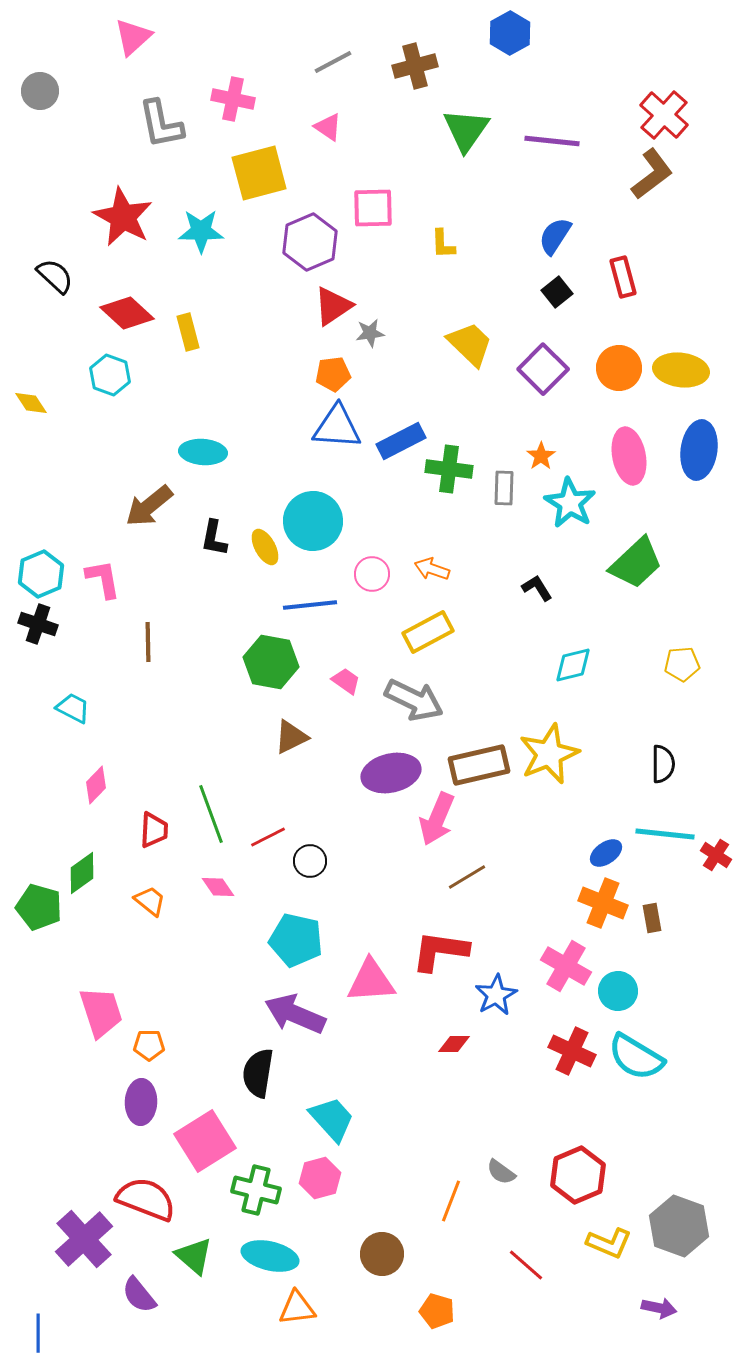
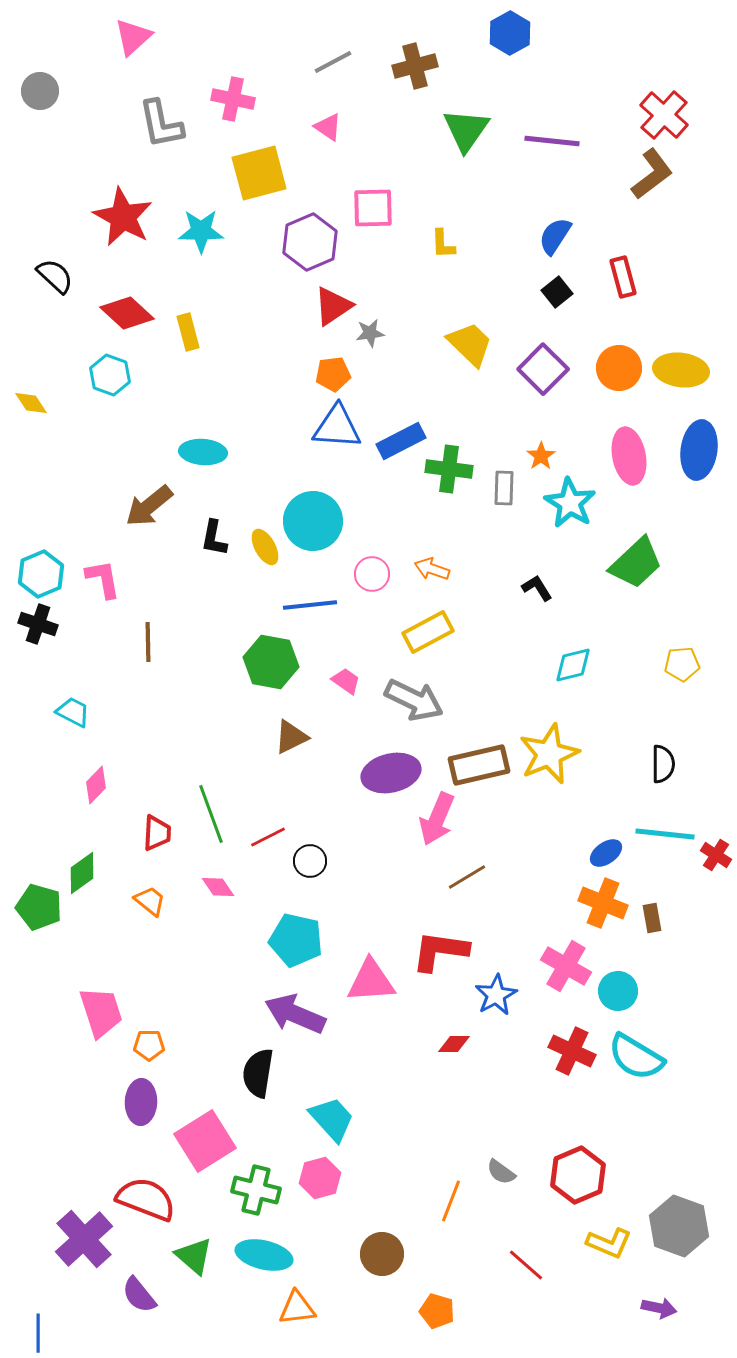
cyan trapezoid at (73, 708): moved 4 px down
red trapezoid at (154, 830): moved 3 px right, 3 px down
cyan ellipse at (270, 1256): moved 6 px left, 1 px up
